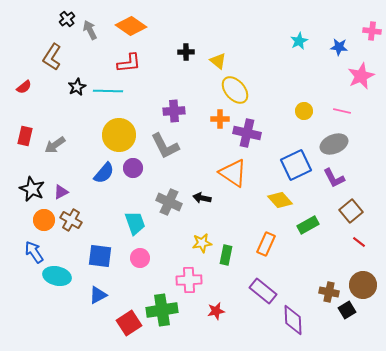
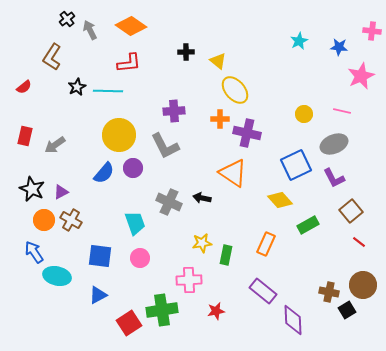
yellow circle at (304, 111): moved 3 px down
